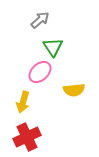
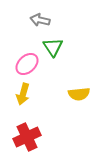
gray arrow: rotated 126 degrees counterclockwise
pink ellipse: moved 13 px left, 8 px up
yellow semicircle: moved 5 px right, 4 px down
yellow arrow: moved 8 px up
